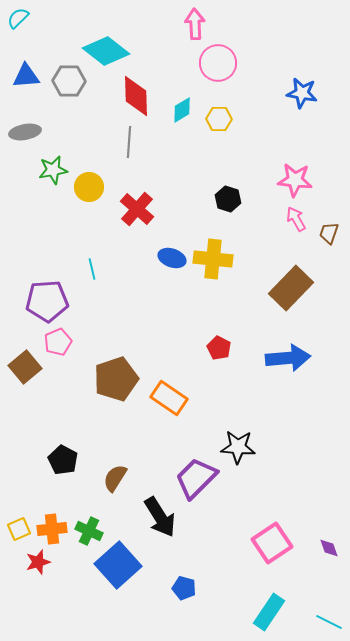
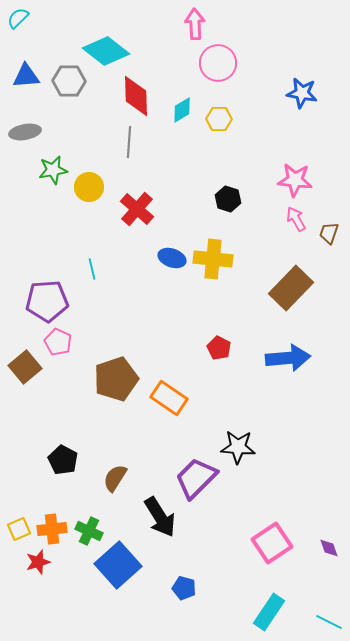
pink pentagon at (58, 342): rotated 24 degrees counterclockwise
